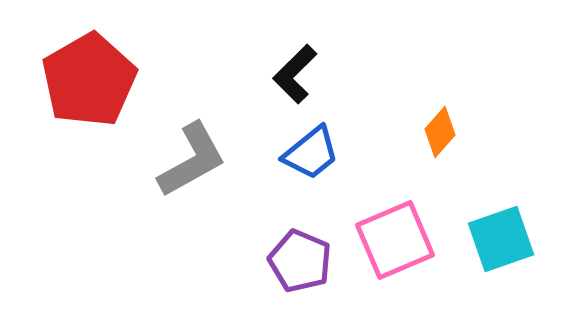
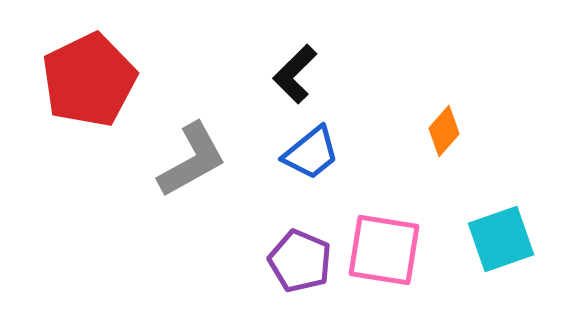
red pentagon: rotated 4 degrees clockwise
orange diamond: moved 4 px right, 1 px up
pink square: moved 11 px left, 10 px down; rotated 32 degrees clockwise
